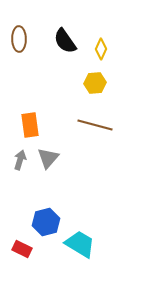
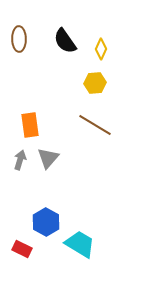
brown line: rotated 16 degrees clockwise
blue hexagon: rotated 16 degrees counterclockwise
